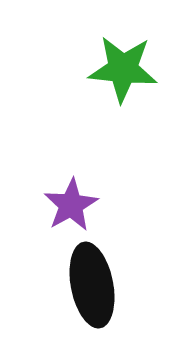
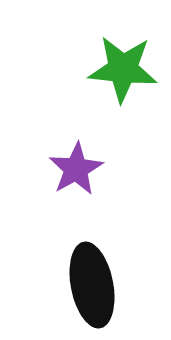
purple star: moved 5 px right, 36 px up
